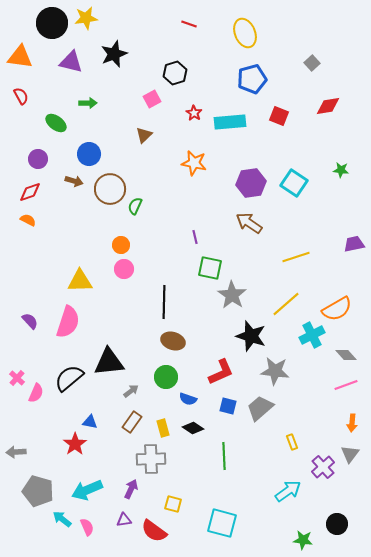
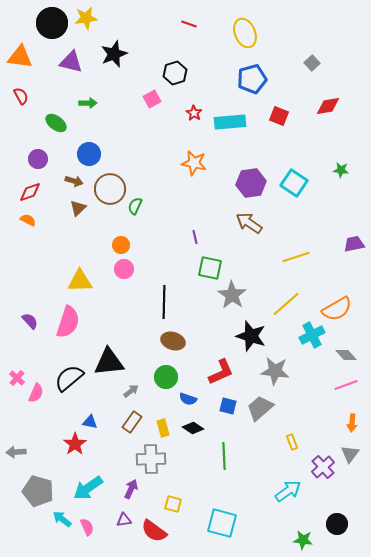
brown triangle at (144, 135): moved 66 px left, 73 px down
cyan arrow at (87, 490): moved 1 px right, 2 px up; rotated 12 degrees counterclockwise
